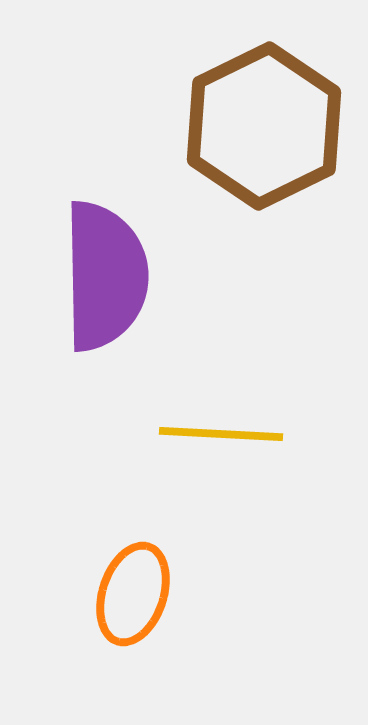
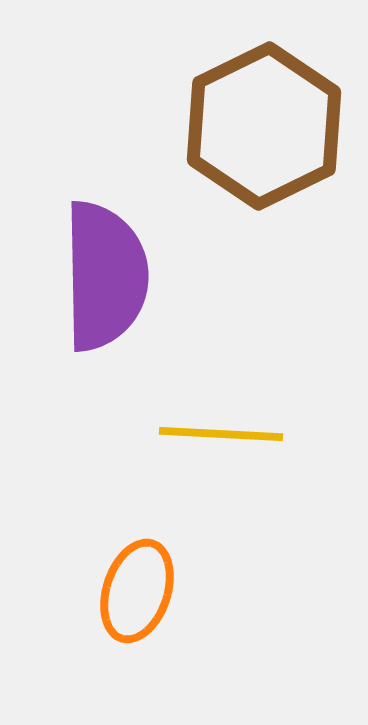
orange ellipse: moved 4 px right, 3 px up
